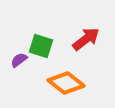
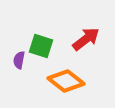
purple semicircle: rotated 42 degrees counterclockwise
orange diamond: moved 2 px up
